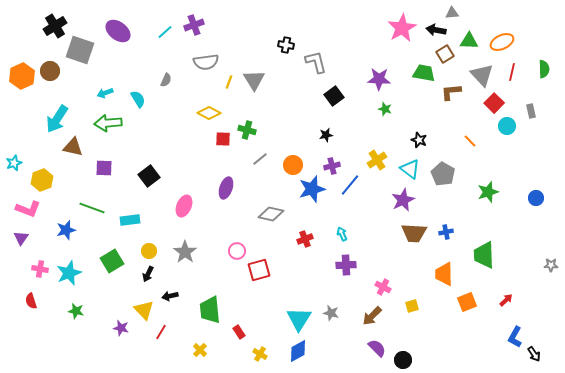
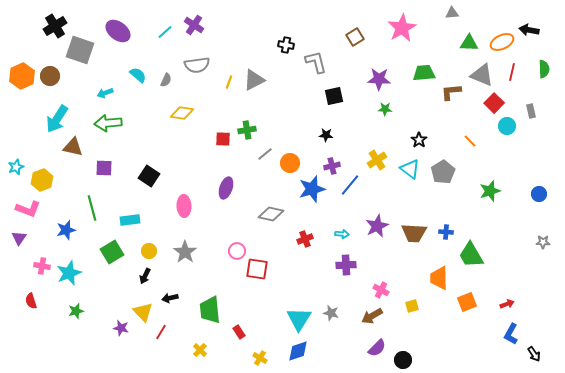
purple cross at (194, 25): rotated 36 degrees counterclockwise
black arrow at (436, 30): moved 93 px right
green triangle at (469, 41): moved 2 px down
brown square at (445, 54): moved 90 px left, 17 px up
gray semicircle at (206, 62): moved 9 px left, 3 px down
brown circle at (50, 71): moved 5 px down
green trapezoid at (424, 73): rotated 15 degrees counterclockwise
gray triangle at (482, 75): rotated 25 degrees counterclockwise
gray triangle at (254, 80): rotated 35 degrees clockwise
black square at (334, 96): rotated 24 degrees clockwise
cyan semicircle at (138, 99): moved 24 px up; rotated 18 degrees counterclockwise
green star at (385, 109): rotated 16 degrees counterclockwise
yellow diamond at (209, 113): moved 27 px left; rotated 20 degrees counterclockwise
green cross at (247, 130): rotated 24 degrees counterclockwise
black star at (326, 135): rotated 16 degrees clockwise
black star at (419, 140): rotated 14 degrees clockwise
gray line at (260, 159): moved 5 px right, 5 px up
cyan star at (14, 163): moved 2 px right, 4 px down
orange circle at (293, 165): moved 3 px left, 2 px up
gray pentagon at (443, 174): moved 2 px up; rotated 10 degrees clockwise
black square at (149, 176): rotated 20 degrees counterclockwise
green star at (488, 192): moved 2 px right, 1 px up
blue circle at (536, 198): moved 3 px right, 4 px up
purple star at (403, 200): moved 26 px left, 26 px down
pink ellipse at (184, 206): rotated 25 degrees counterclockwise
green line at (92, 208): rotated 55 degrees clockwise
blue cross at (446, 232): rotated 16 degrees clockwise
cyan arrow at (342, 234): rotated 120 degrees clockwise
purple triangle at (21, 238): moved 2 px left
green trapezoid at (484, 255): moved 13 px left; rotated 28 degrees counterclockwise
green square at (112, 261): moved 9 px up
gray star at (551, 265): moved 8 px left, 23 px up
pink cross at (40, 269): moved 2 px right, 3 px up
red square at (259, 270): moved 2 px left, 1 px up; rotated 25 degrees clockwise
black arrow at (148, 274): moved 3 px left, 2 px down
orange trapezoid at (444, 274): moved 5 px left, 4 px down
pink cross at (383, 287): moved 2 px left, 3 px down
black arrow at (170, 296): moved 2 px down
red arrow at (506, 300): moved 1 px right, 4 px down; rotated 24 degrees clockwise
yellow triangle at (144, 310): moved 1 px left, 2 px down
green star at (76, 311): rotated 28 degrees counterclockwise
brown arrow at (372, 316): rotated 15 degrees clockwise
blue L-shape at (515, 337): moved 4 px left, 3 px up
purple semicircle at (377, 348): rotated 90 degrees clockwise
blue diamond at (298, 351): rotated 10 degrees clockwise
yellow cross at (260, 354): moved 4 px down
